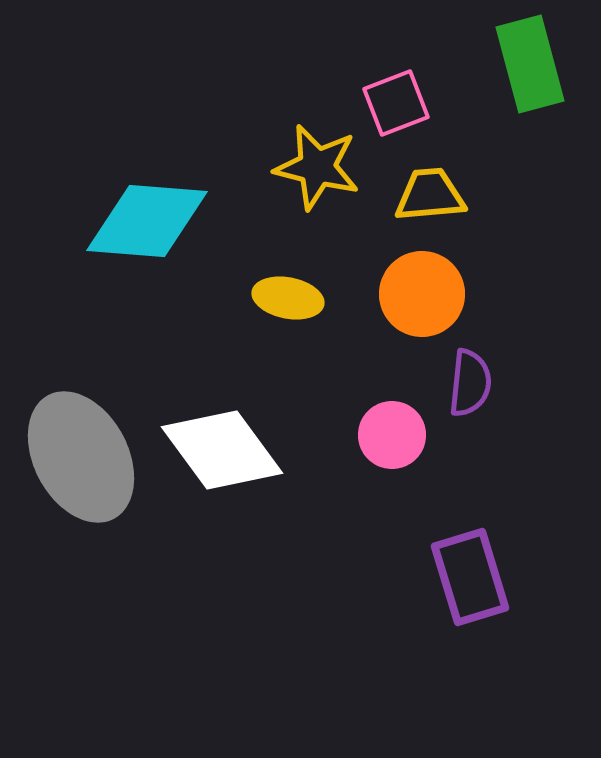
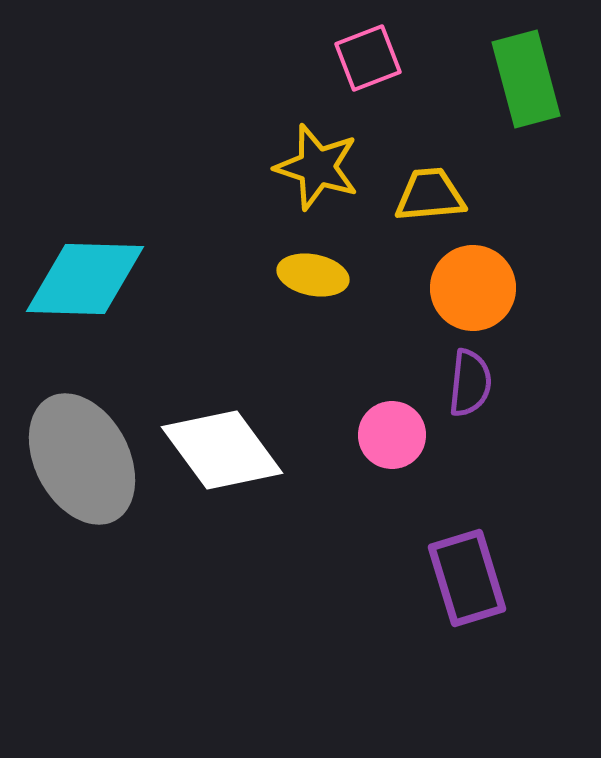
green rectangle: moved 4 px left, 15 px down
pink square: moved 28 px left, 45 px up
yellow star: rotated 4 degrees clockwise
cyan diamond: moved 62 px left, 58 px down; rotated 3 degrees counterclockwise
orange circle: moved 51 px right, 6 px up
yellow ellipse: moved 25 px right, 23 px up
gray ellipse: moved 1 px right, 2 px down
purple rectangle: moved 3 px left, 1 px down
